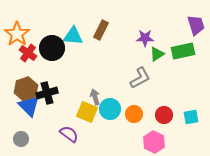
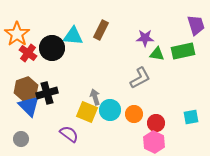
green triangle: rotated 42 degrees clockwise
cyan circle: moved 1 px down
red circle: moved 8 px left, 8 px down
